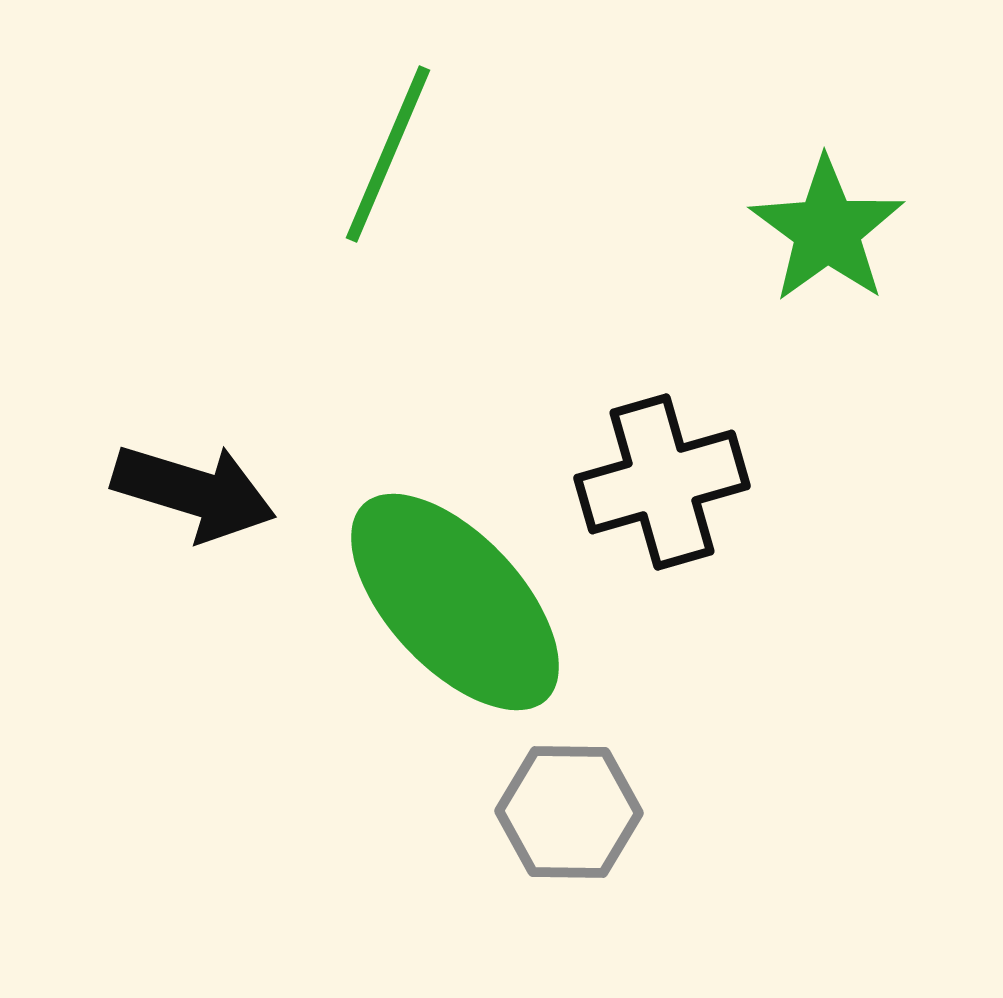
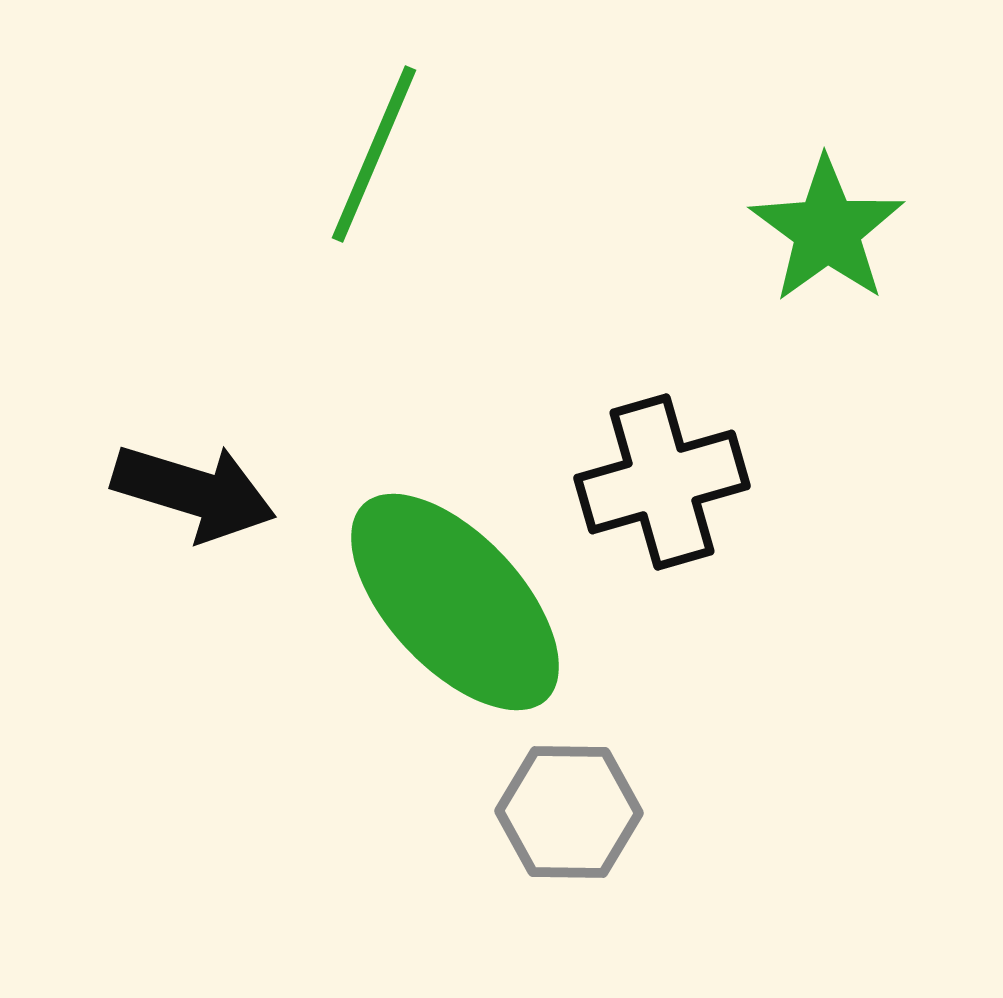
green line: moved 14 px left
